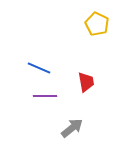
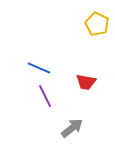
red trapezoid: rotated 110 degrees clockwise
purple line: rotated 65 degrees clockwise
